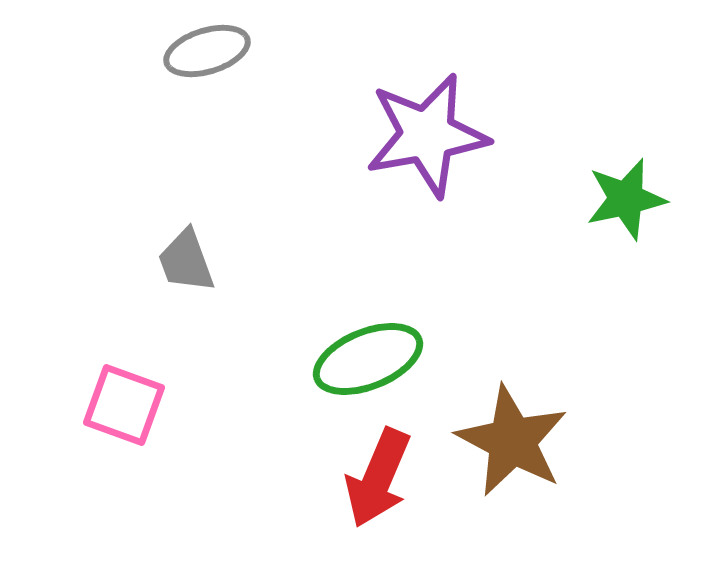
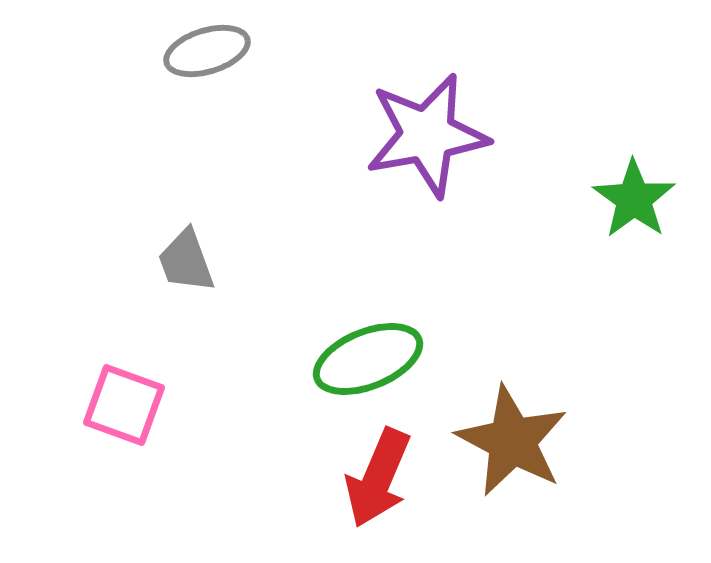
green star: moved 8 px right; rotated 24 degrees counterclockwise
